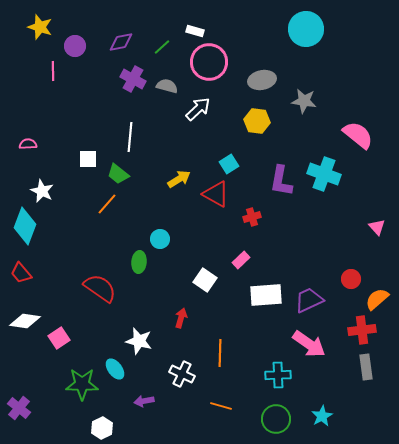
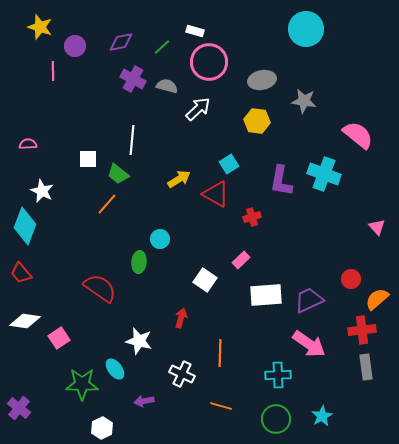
white line at (130, 137): moved 2 px right, 3 px down
